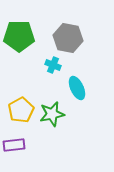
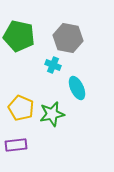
green pentagon: rotated 12 degrees clockwise
yellow pentagon: moved 2 px up; rotated 20 degrees counterclockwise
purple rectangle: moved 2 px right
